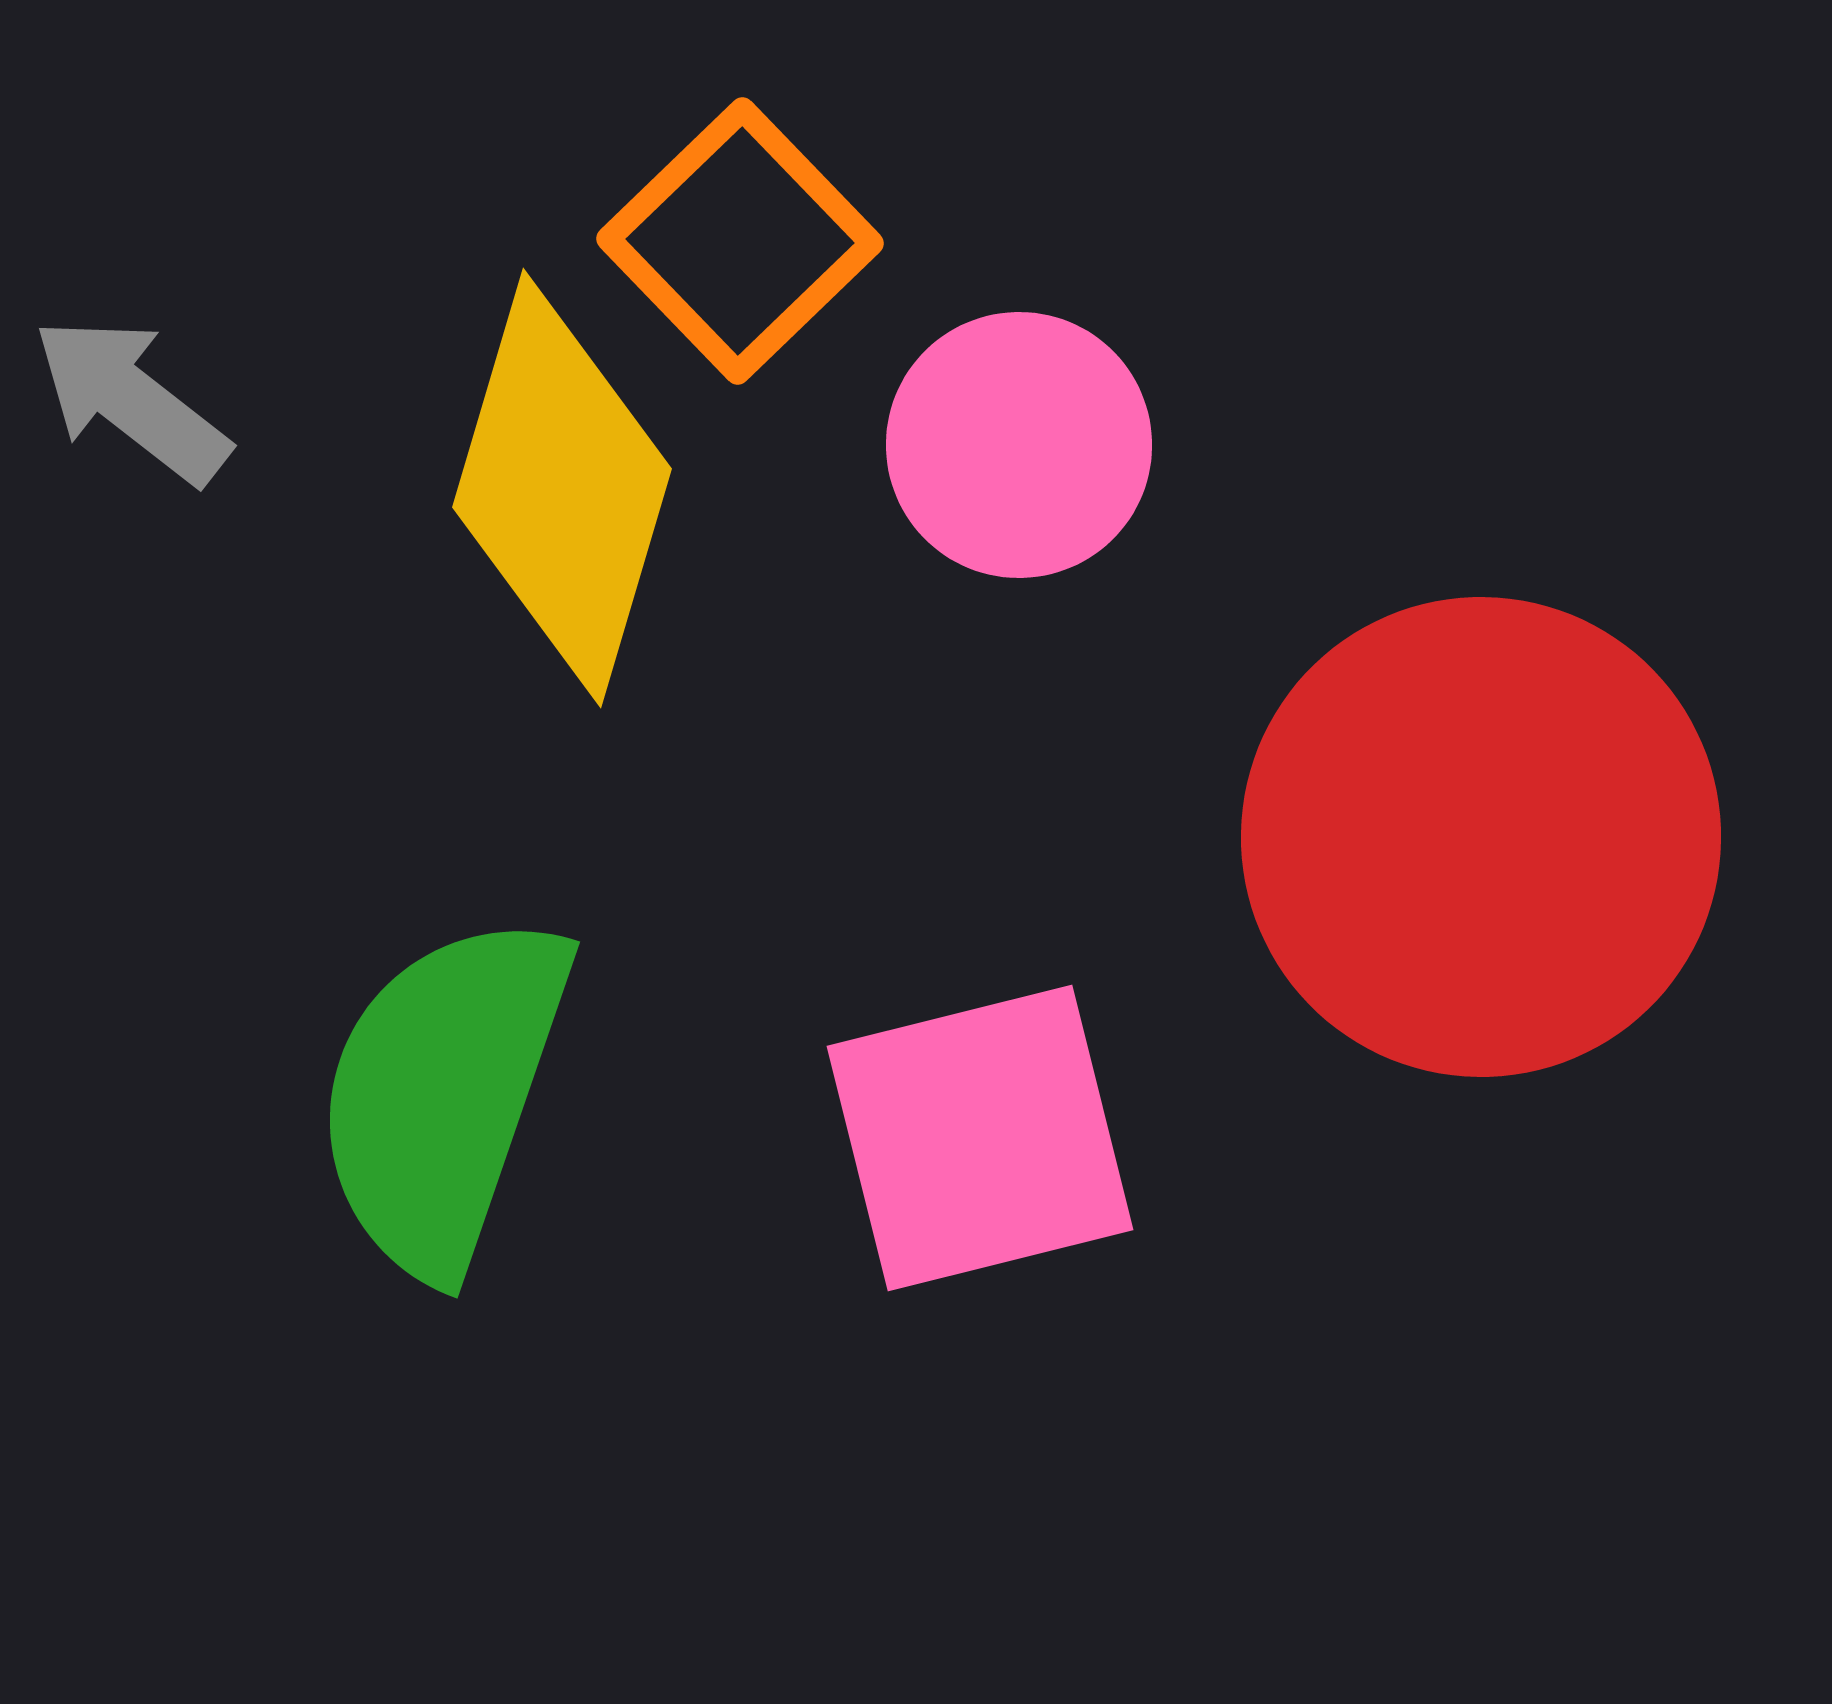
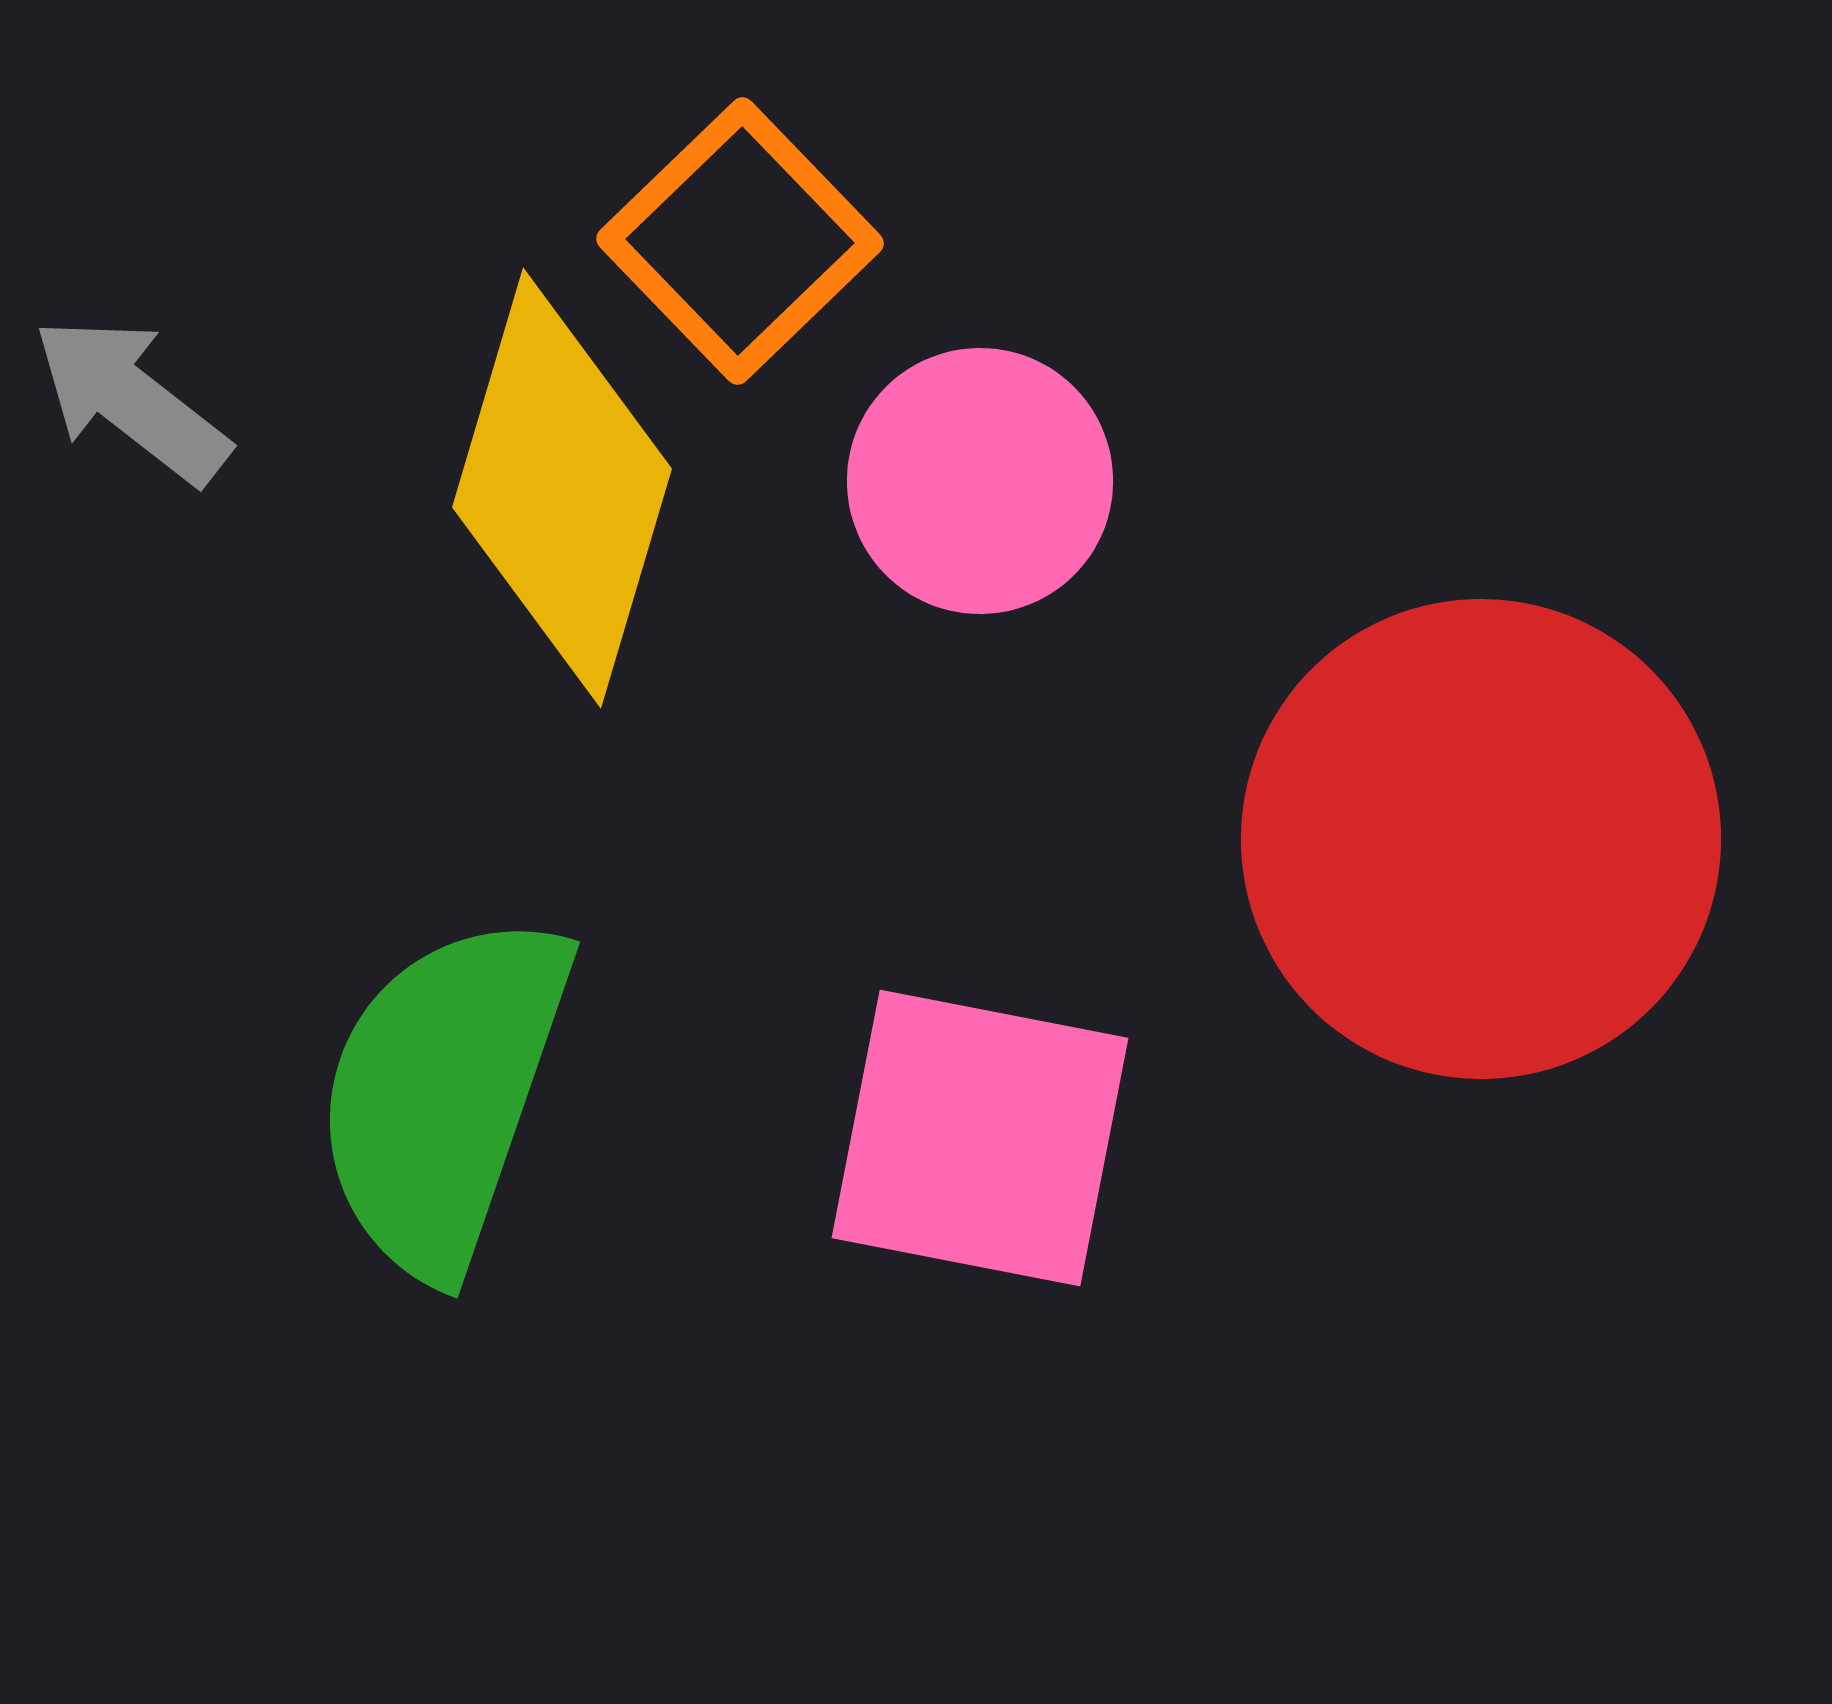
pink circle: moved 39 px left, 36 px down
red circle: moved 2 px down
pink square: rotated 25 degrees clockwise
